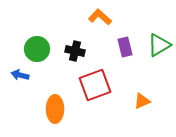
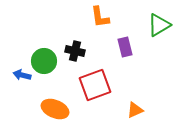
orange L-shape: rotated 140 degrees counterclockwise
green triangle: moved 20 px up
green circle: moved 7 px right, 12 px down
blue arrow: moved 2 px right
orange triangle: moved 7 px left, 9 px down
orange ellipse: rotated 68 degrees counterclockwise
